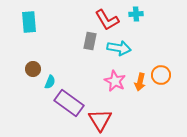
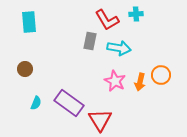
brown circle: moved 8 px left
cyan semicircle: moved 14 px left, 21 px down
